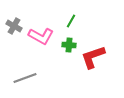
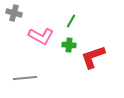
gray cross: moved 13 px up; rotated 14 degrees counterclockwise
gray line: rotated 15 degrees clockwise
